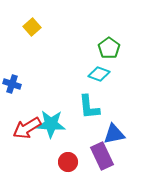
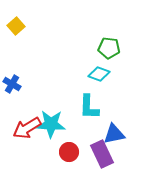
yellow square: moved 16 px left, 1 px up
green pentagon: rotated 30 degrees counterclockwise
blue cross: rotated 12 degrees clockwise
cyan L-shape: rotated 8 degrees clockwise
purple rectangle: moved 2 px up
red circle: moved 1 px right, 10 px up
